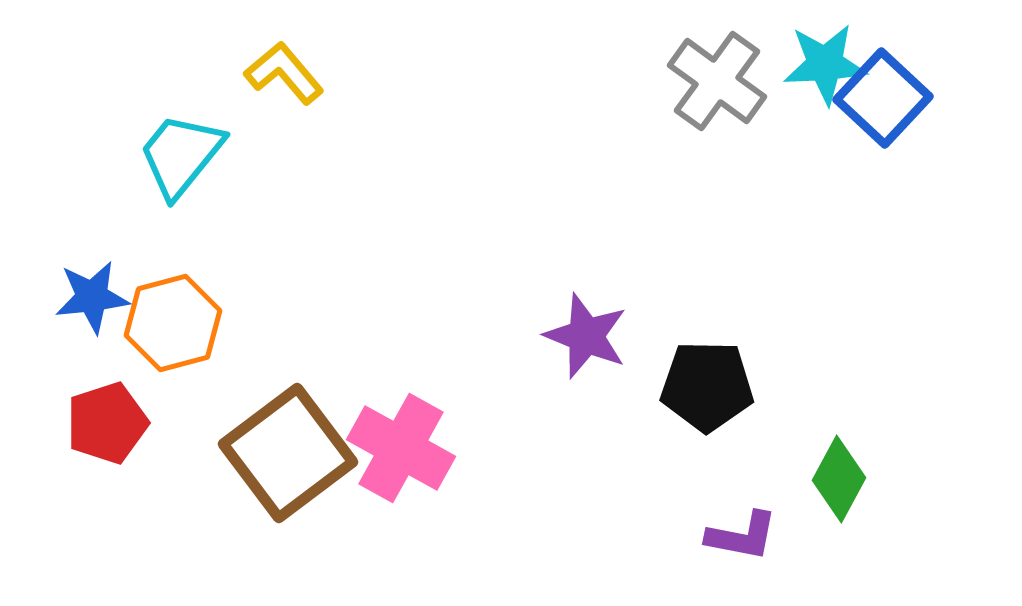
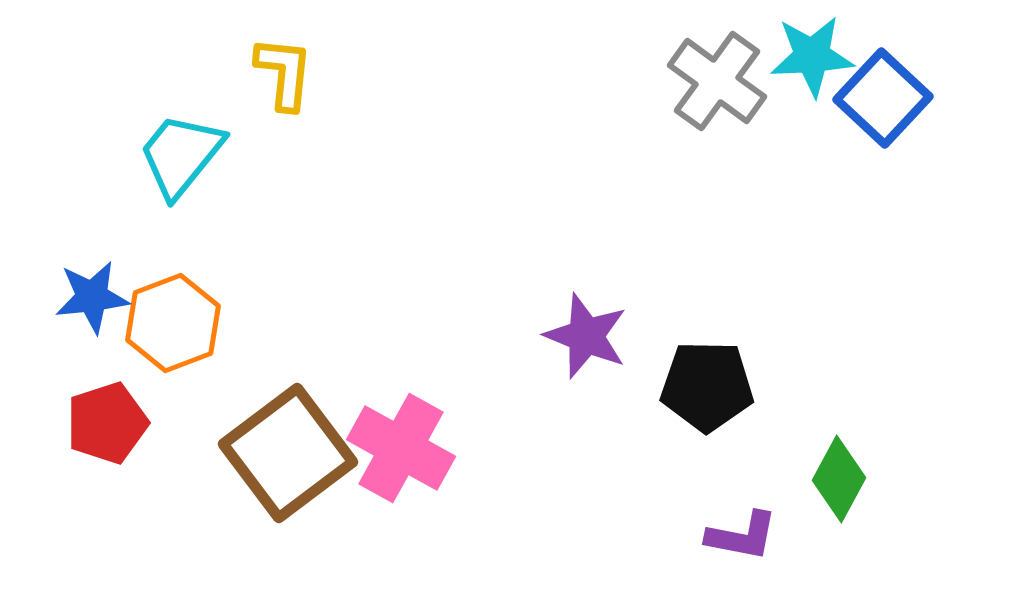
cyan star: moved 13 px left, 8 px up
yellow L-shape: rotated 46 degrees clockwise
orange hexagon: rotated 6 degrees counterclockwise
